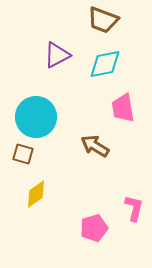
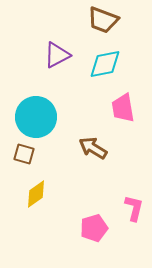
brown arrow: moved 2 px left, 2 px down
brown square: moved 1 px right
